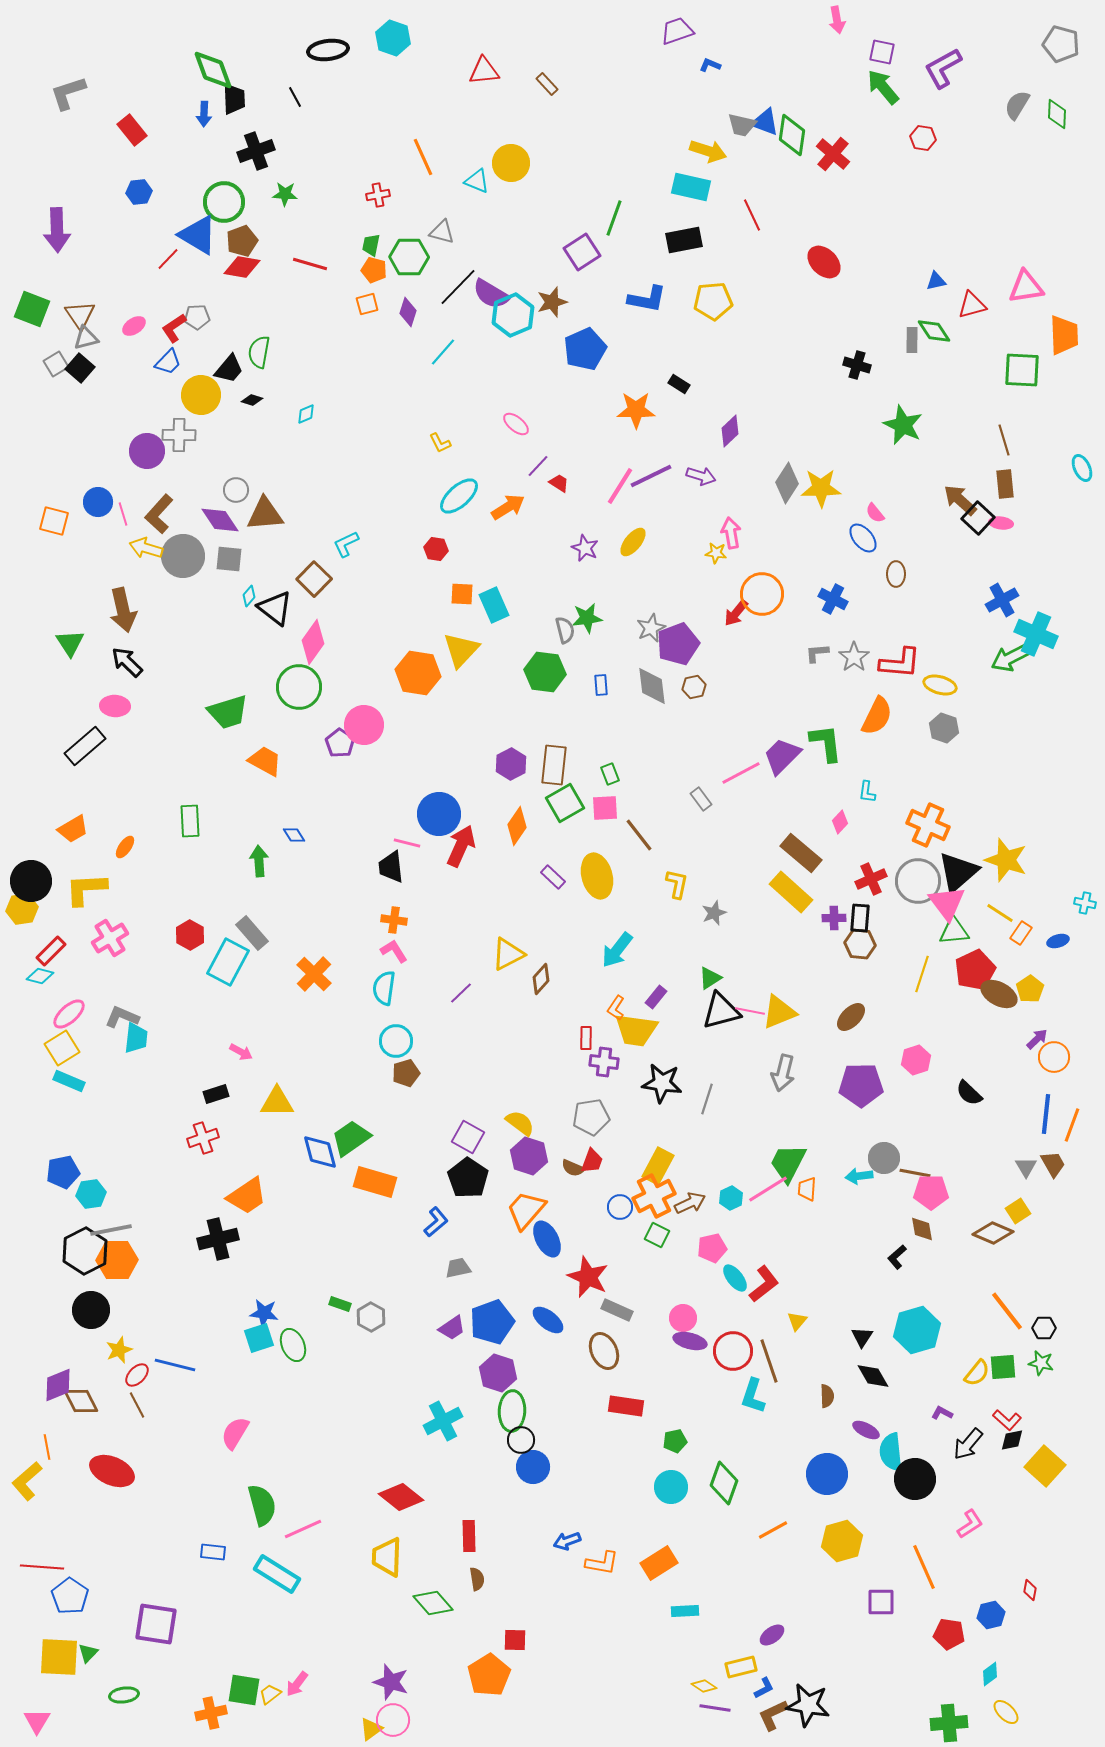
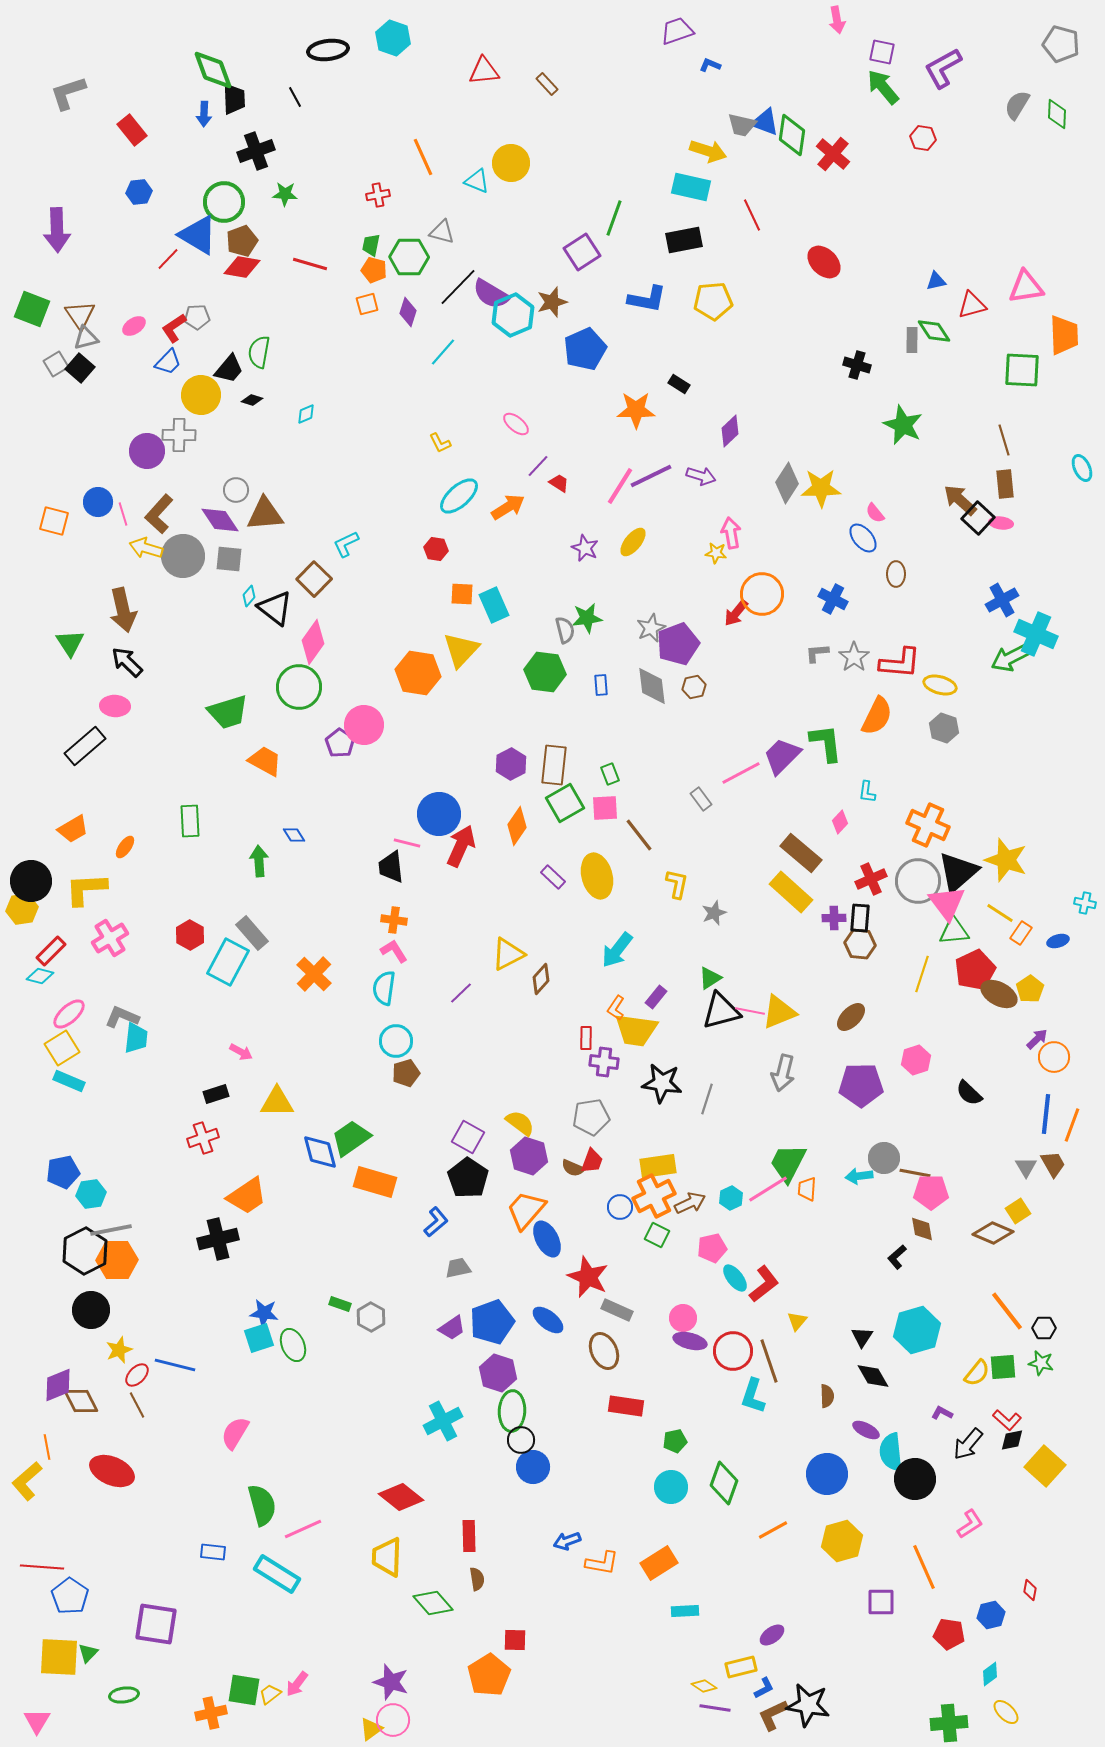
yellow rectangle at (658, 1166): rotated 54 degrees clockwise
